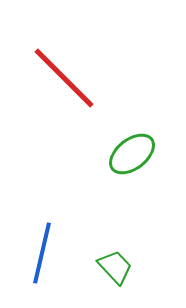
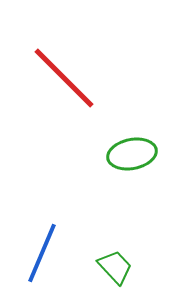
green ellipse: rotated 27 degrees clockwise
blue line: rotated 10 degrees clockwise
